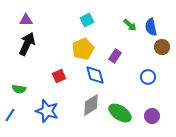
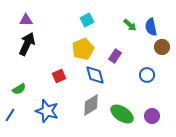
blue circle: moved 1 px left, 2 px up
green semicircle: rotated 40 degrees counterclockwise
green ellipse: moved 2 px right, 1 px down
